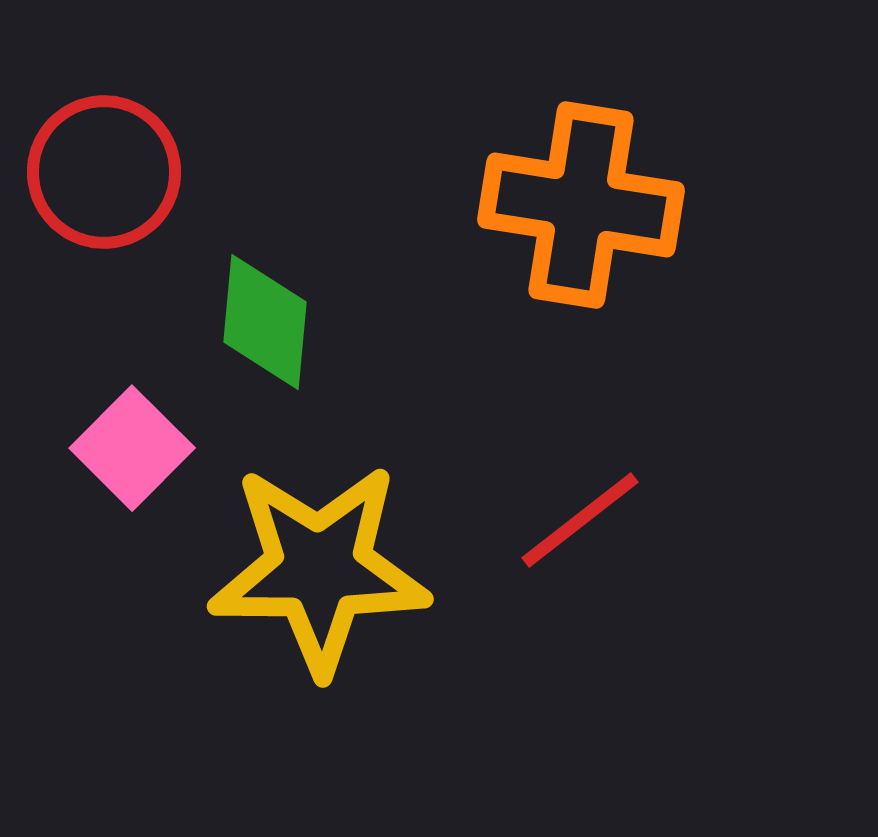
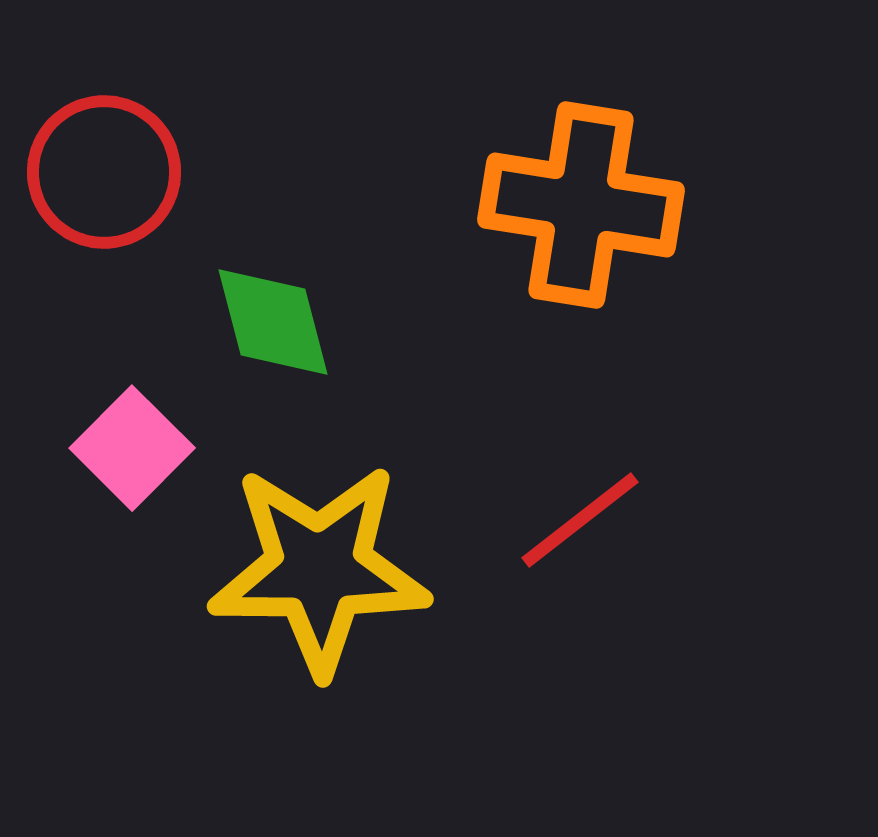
green diamond: moved 8 px right; rotated 20 degrees counterclockwise
